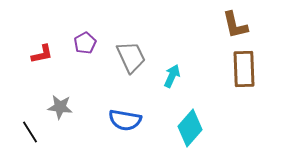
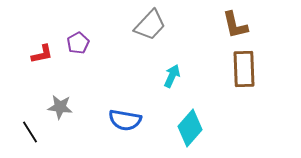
purple pentagon: moved 7 px left
gray trapezoid: moved 19 px right, 32 px up; rotated 68 degrees clockwise
